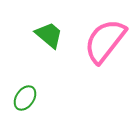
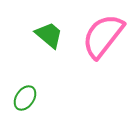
pink semicircle: moved 2 px left, 5 px up
